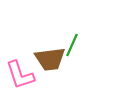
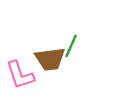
green line: moved 1 px left, 1 px down
